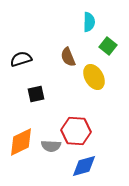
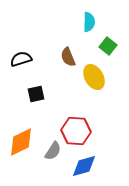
gray semicircle: moved 2 px right, 5 px down; rotated 60 degrees counterclockwise
